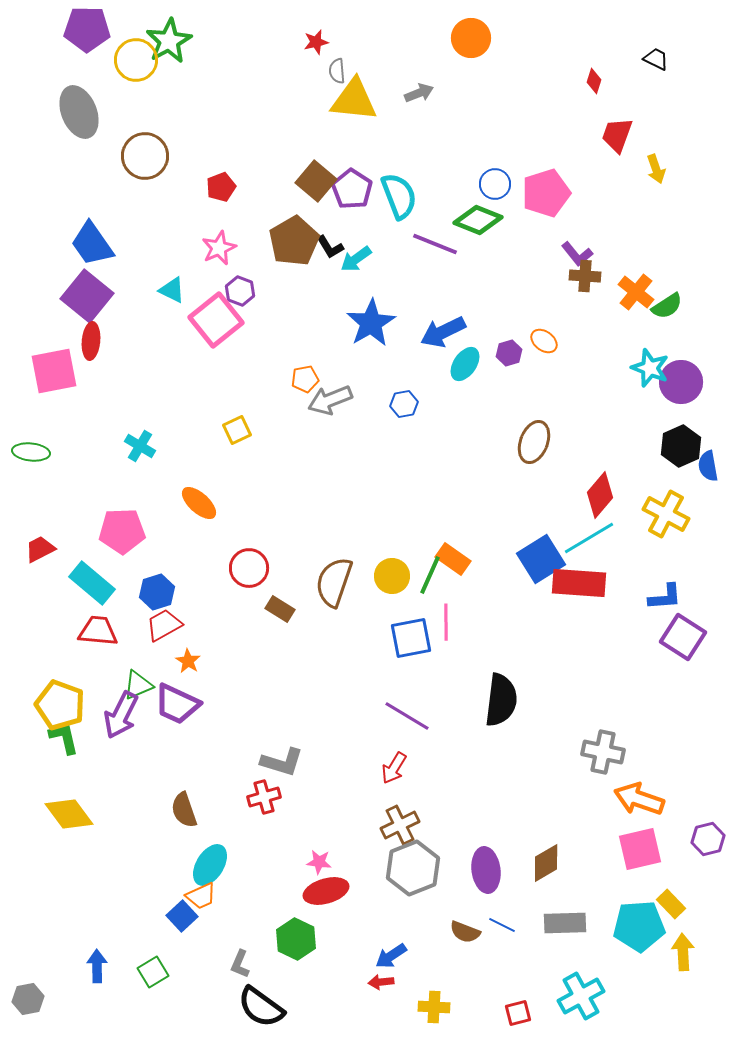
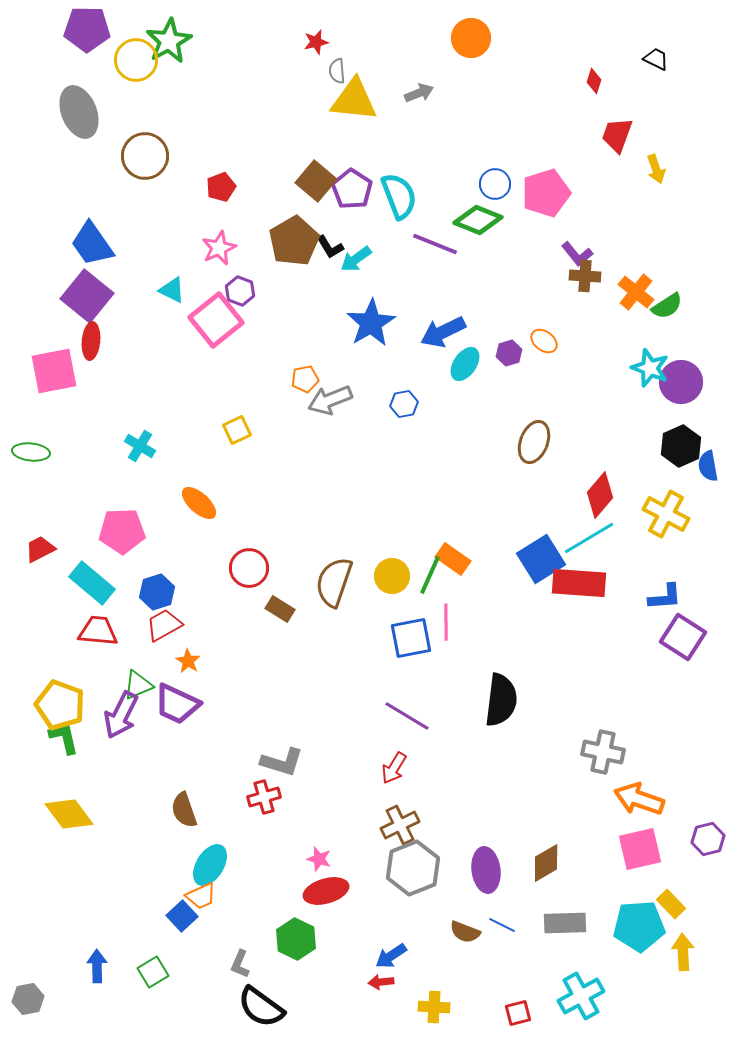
pink star at (319, 862): moved 3 px up; rotated 10 degrees clockwise
